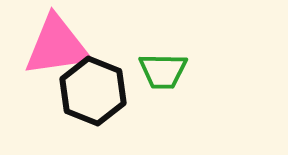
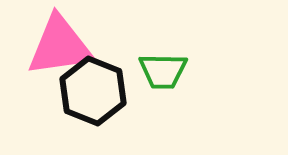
pink triangle: moved 3 px right
